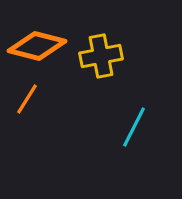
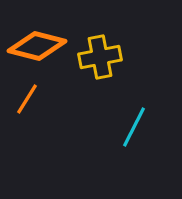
yellow cross: moved 1 px left, 1 px down
